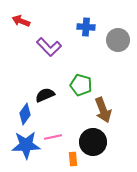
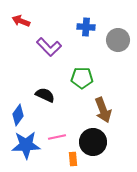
green pentagon: moved 1 px right, 7 px up; rotated 15 degrees counterclockwise
black semicircle: rotated 48 degrees clockwise
blue diamond: moved 7 px left, 1 px down
pink line: moved 4 px right
